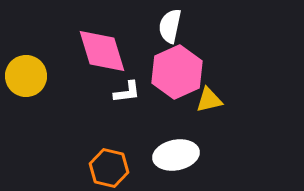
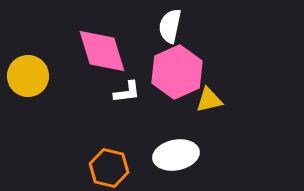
yellow circle: moved 2 px right
